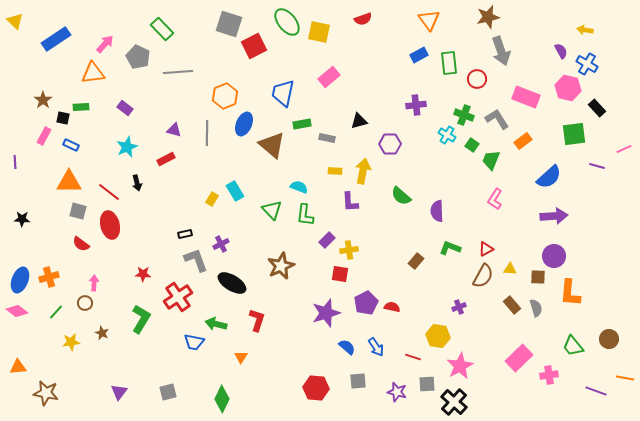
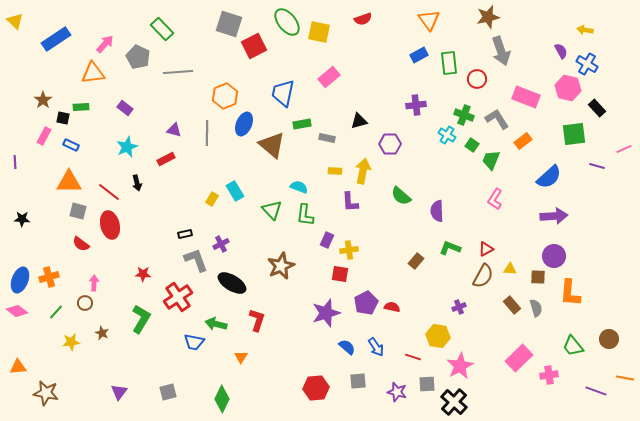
purple rectangle at (327, 240): rotated 21 degrees counterclockwise
red hexagon at (316, 388): rotated 10 degrees counterclockwise
